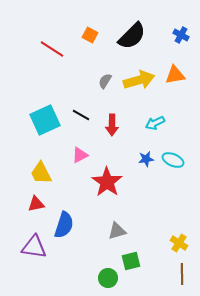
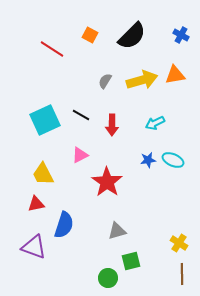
yellow arrow: moved 3 px right
blue star: moved 2 px right, 1 px down
yellow trapezoid: moved 2 px right, 1 px down
purple triangle: rotated 12 degrees clockwise
